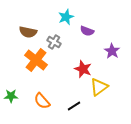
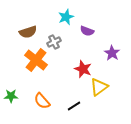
brown semicircle: rotated 30 degrees counterclockwise
gray cross: rotated 32 degrees clockwise
purple star: moved 2 px down
